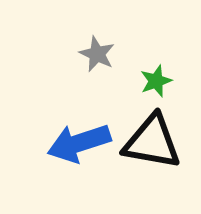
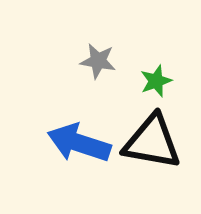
gray star: moved 1 px right, 7 px down; rotated 15 degrees counterclockwise
blue arrow: rotated 36 degrees clockwise
